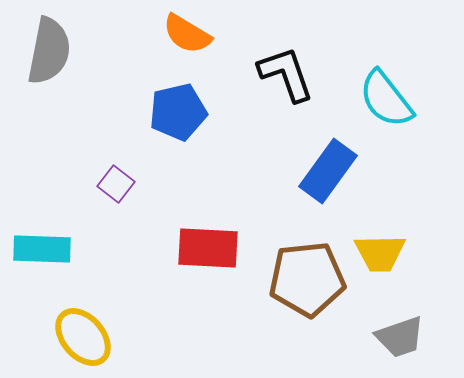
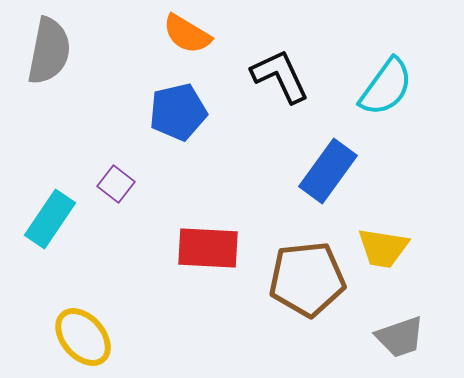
black L-shape: moved 6 px left, 2 px down; rotated 6 degrees counterclockwise
cyan semicircle: moved 12 px up; rotated 106 degrees counterclockwise
cyan rectangle: moved 8 px right, 30 px up; rotated 58 degrees counterclockwise
yellow trapezoid: moved 3 px right, 5 px up; rotated 10 degrees clockwise
